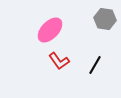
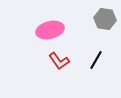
pink ellipse: rotated 32 degrees clockwise
black line: moved 1 px right, 5 px up
